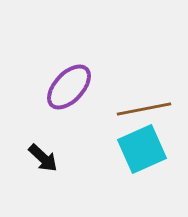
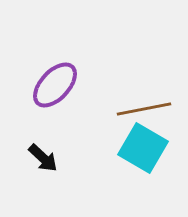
purple ellipse: moved 14 px left, 2 px up
cyan square: moved 1 px right, 1 px up; rotated 36 degrees counterclockwise
